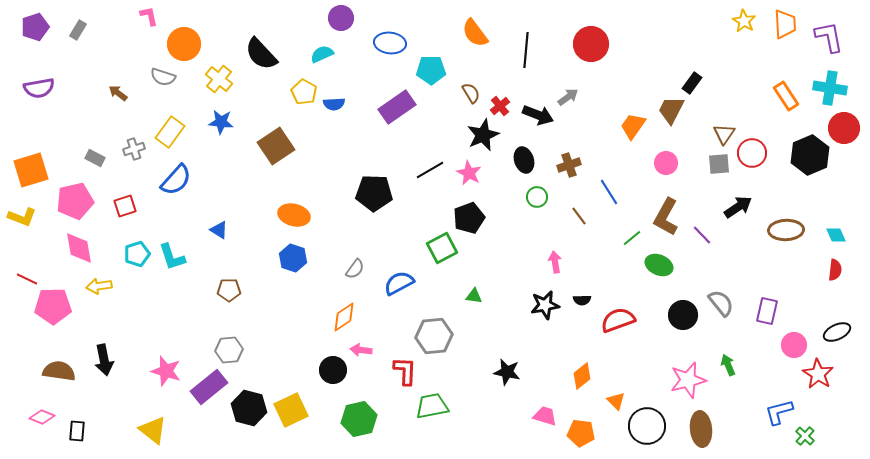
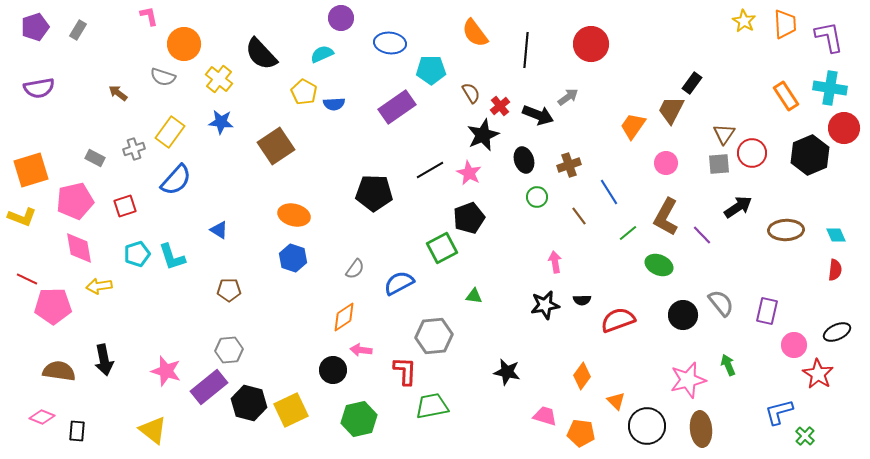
green line at (632, 238): moved 4 px left, 5 px up
orange diamond at (582, 376): rotated 16 degrees counterclockwise
black hexagon at (249, 408): moved 5 px up
